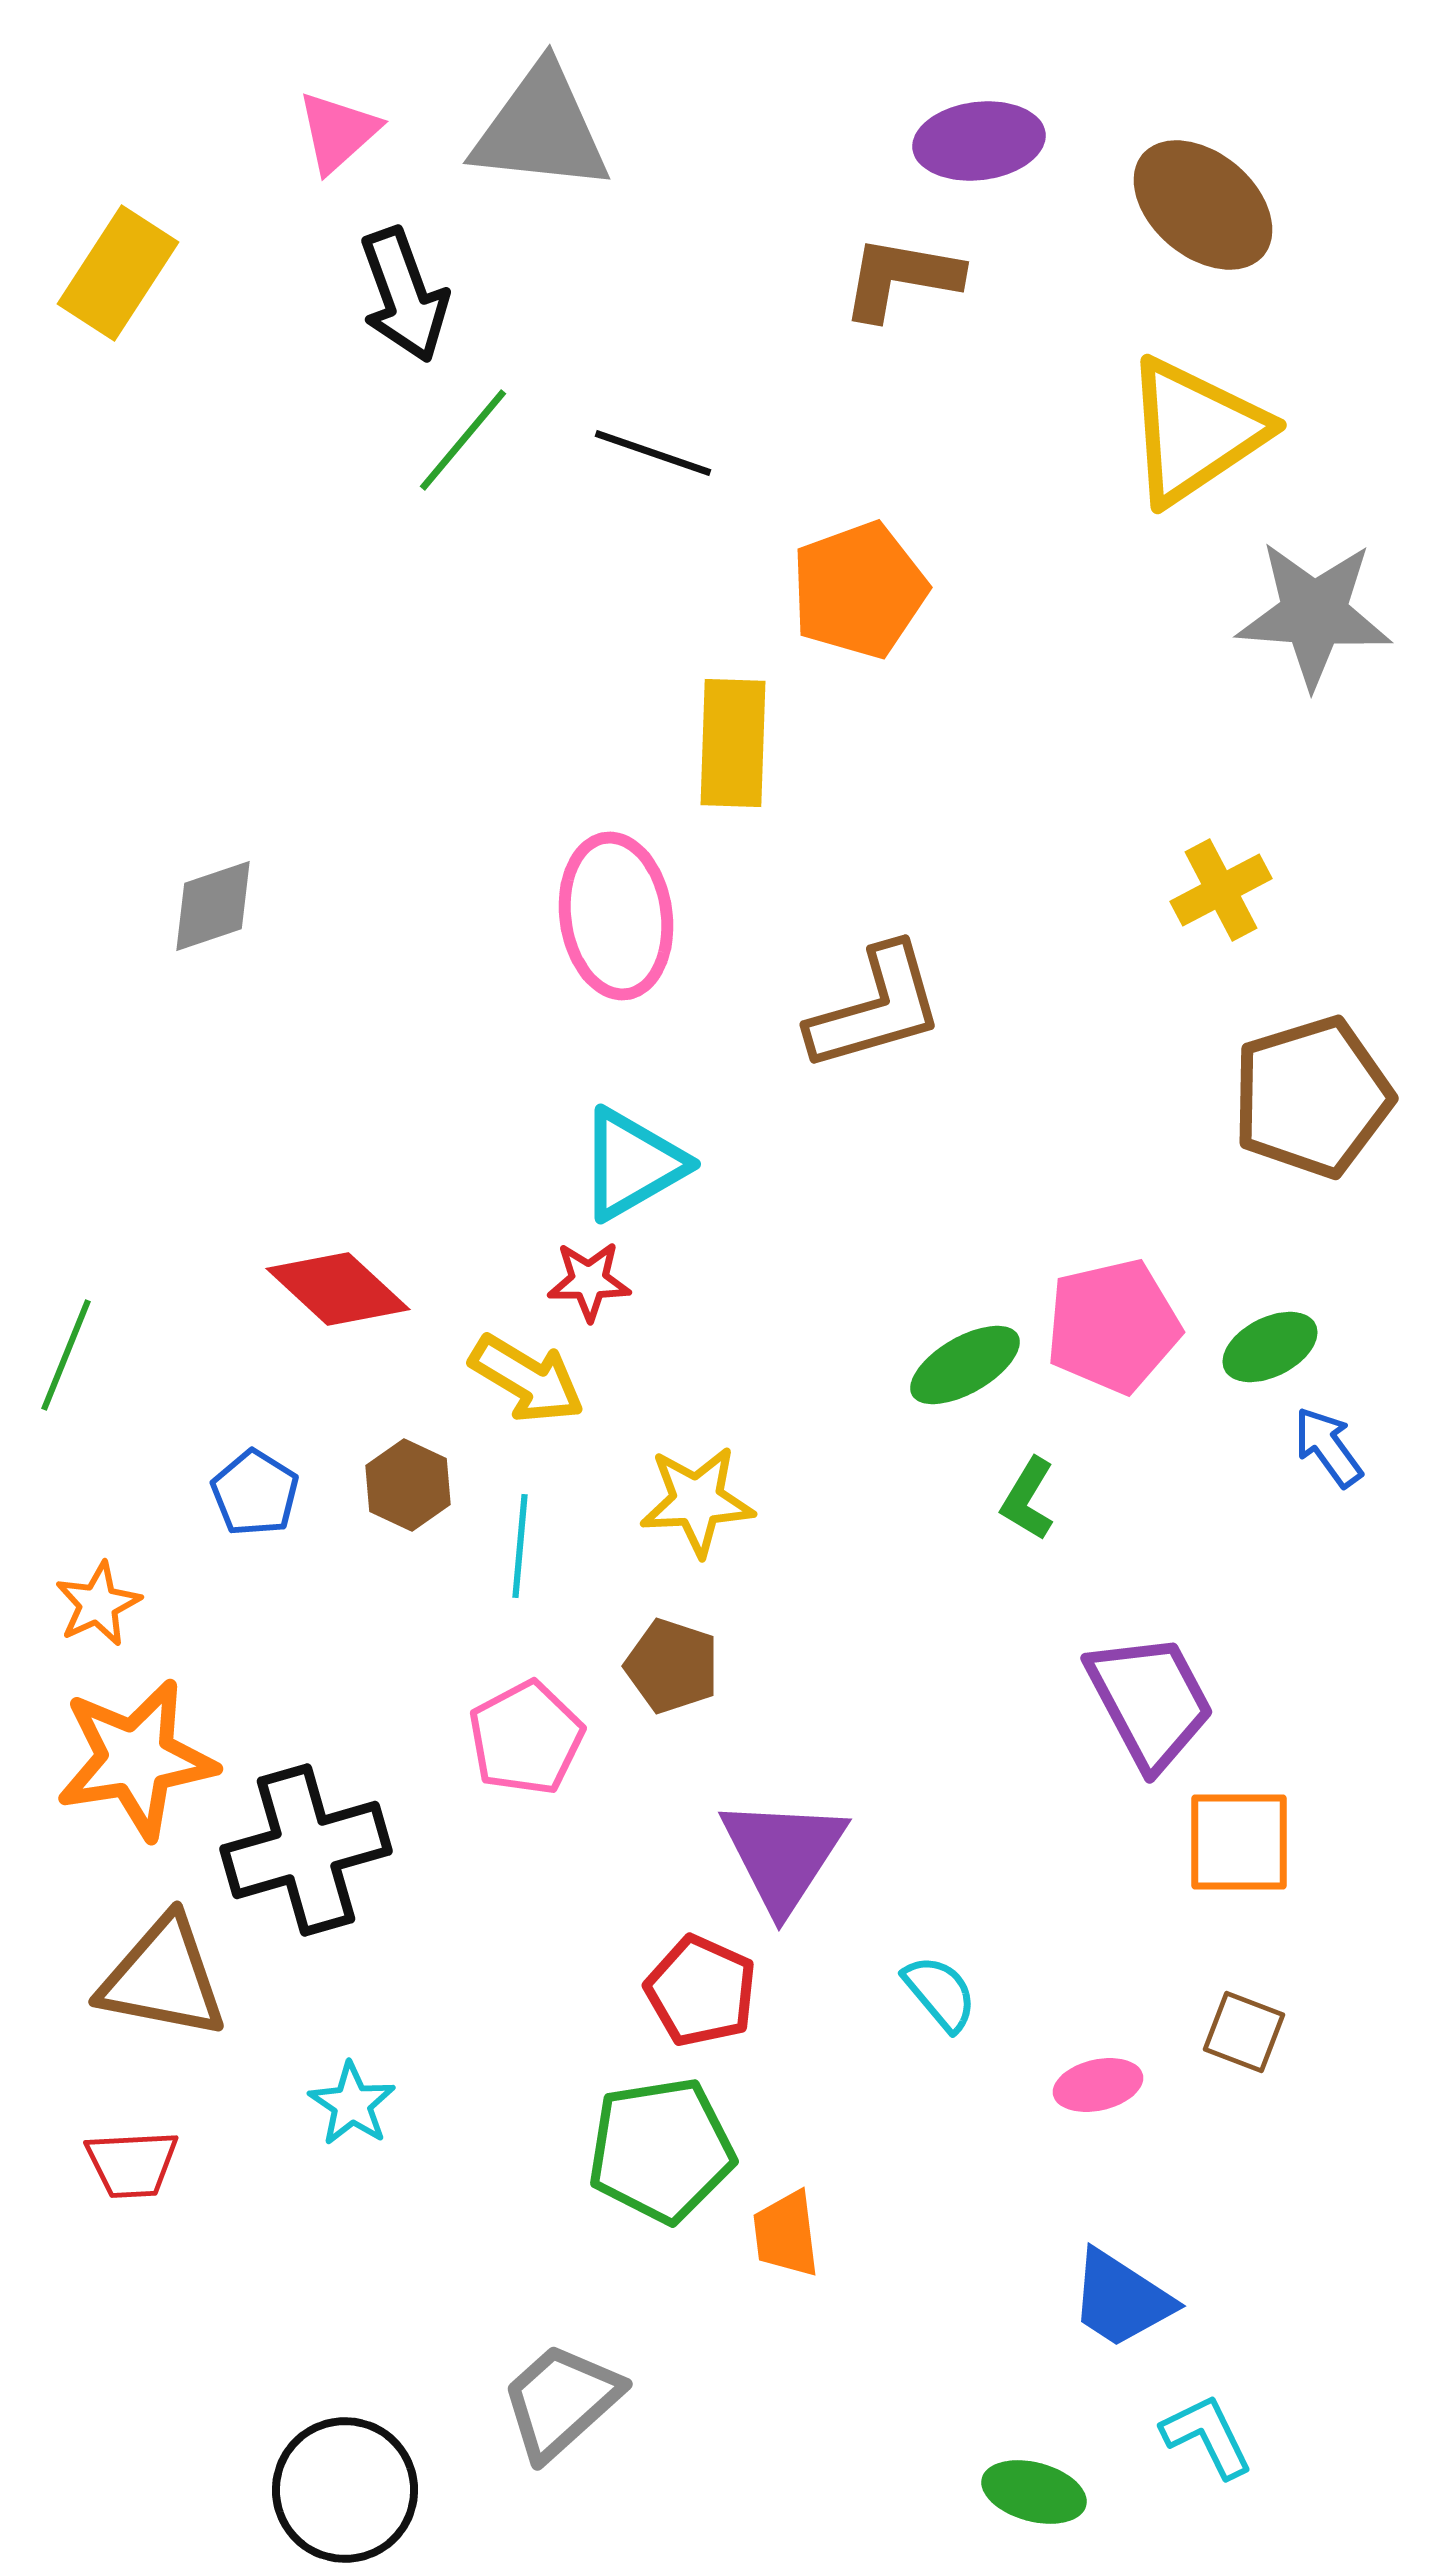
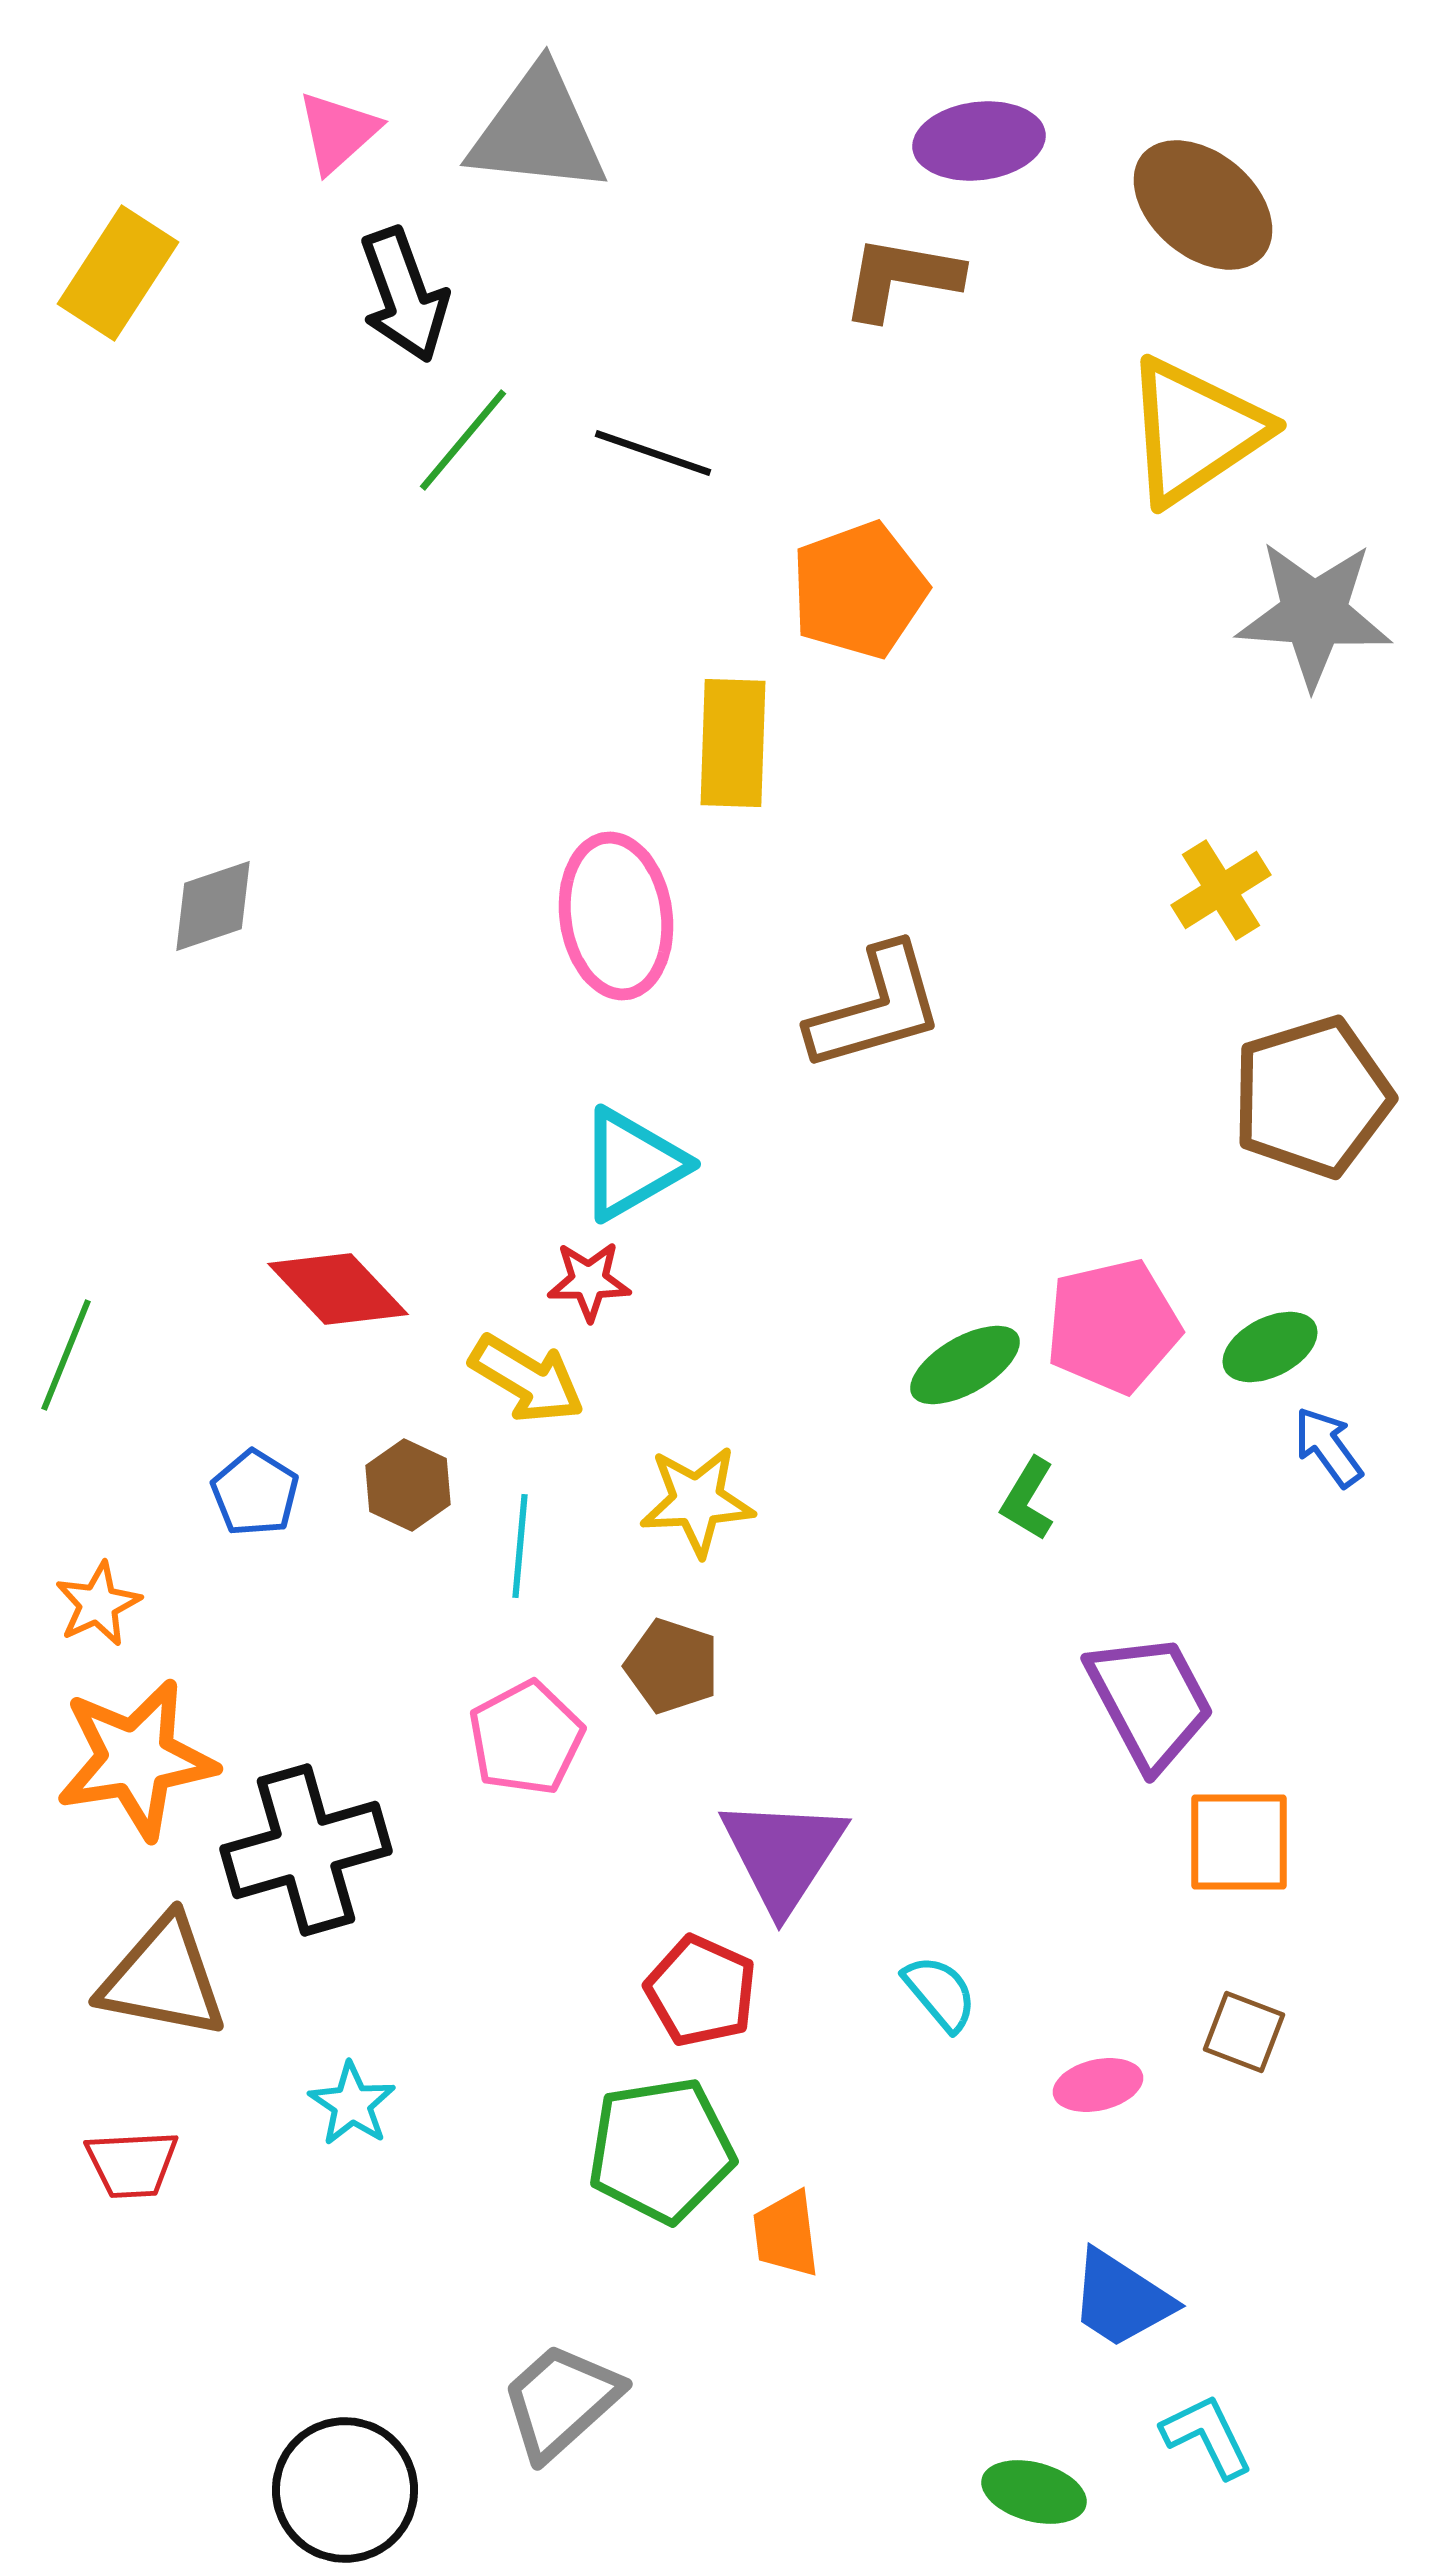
gray triangle at (541, 129): moved 3 px left, 2 px down
yellow cross at (1221, 890): rotated 4 degrees counterclockwise
red diamond at (338, 1289): rotated 4 degrees clockwise
